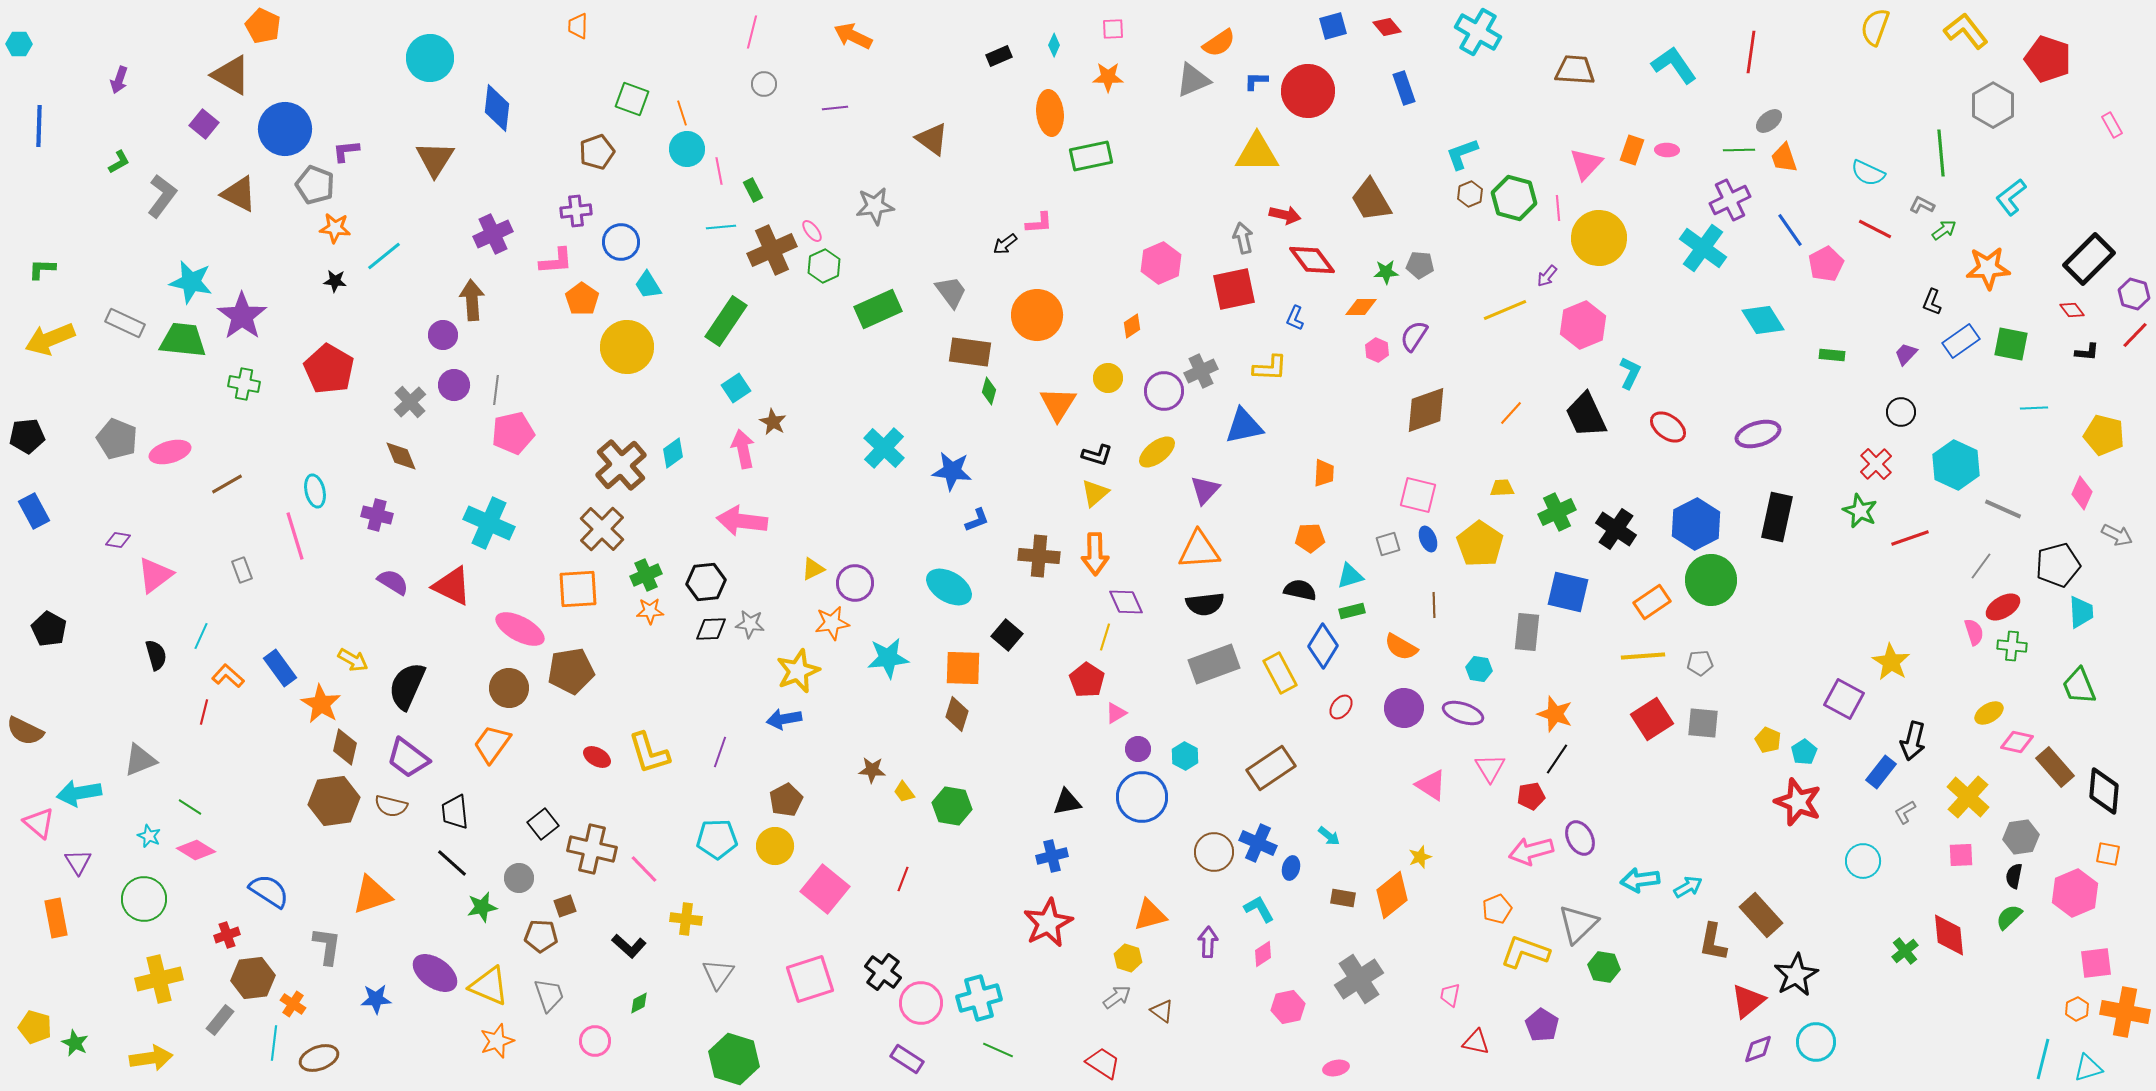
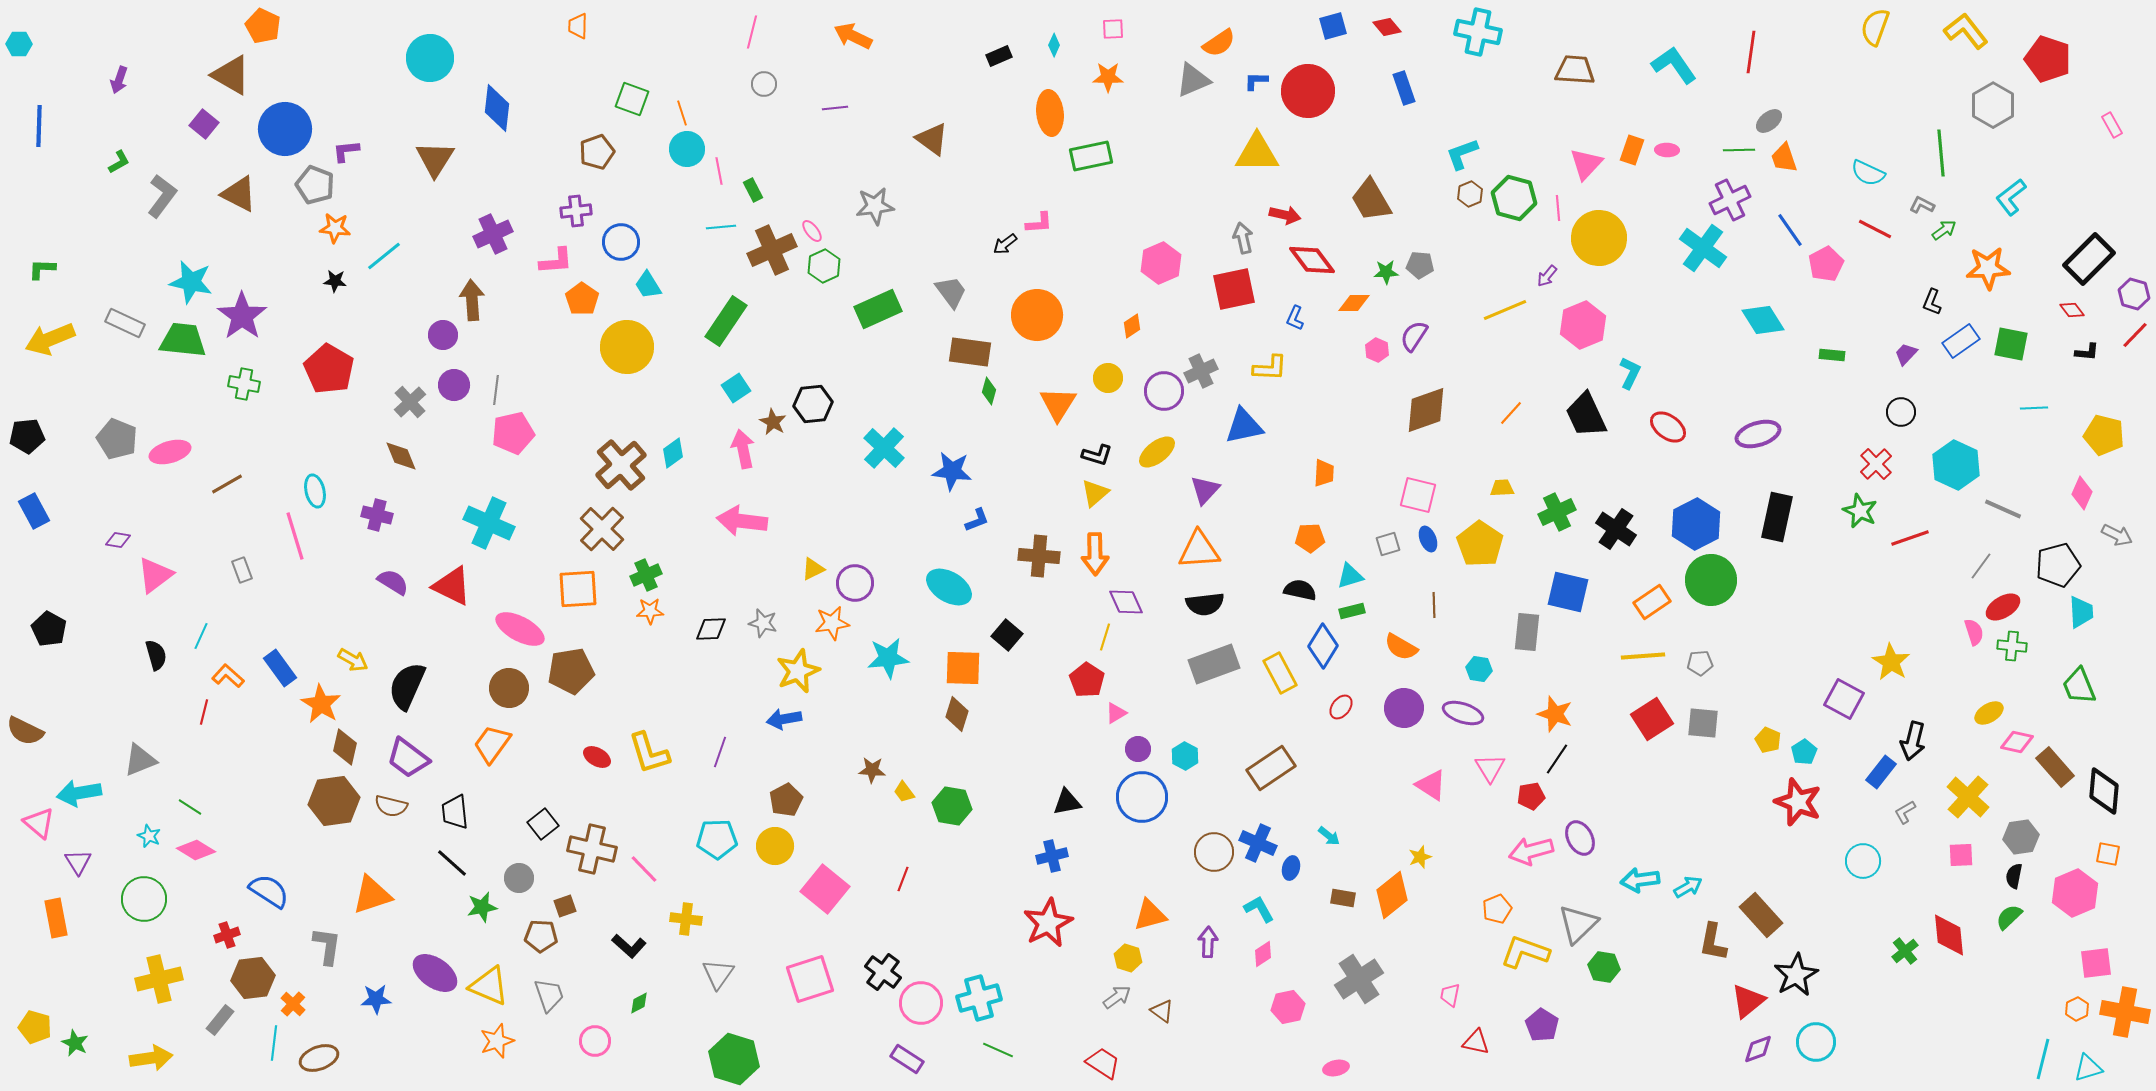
cyan cross at (1478, 32): rotated 18 degrees counterclockwise
orange diamond at (1361, 307): moved 7 px left, 4 px up
black hexagon at (706, 582): moved 107 px right, 178 px up
gray star at (750, 624): moved 13 px right, 1 px up; rotated 8 degrees clockwise
orange cross at (293, 1004): rotated 10 degrees clockwise
